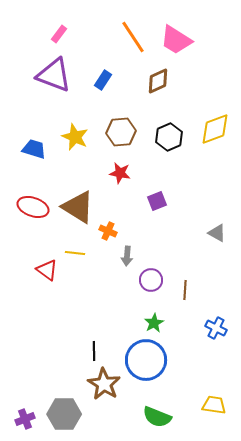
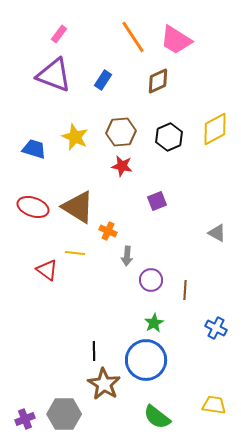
yellow diamond: rotated 8 degrees counterclockwise
red star: moved 2 px right, 7 px up
green semicircle: rotated 16 degrees clockwise
